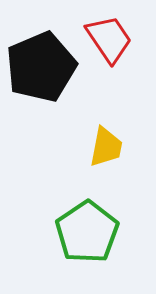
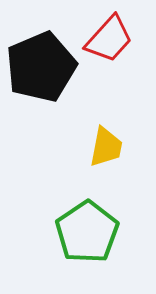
red trapezoid: rotated 76 degrees clockwise
